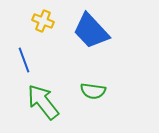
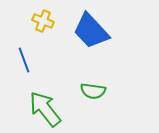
green arrow: moved 2 px right, 7 px down
